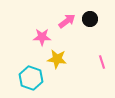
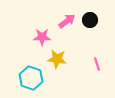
black circle: moved 1 px down
pink line: moved 5 px left, 2 px down
